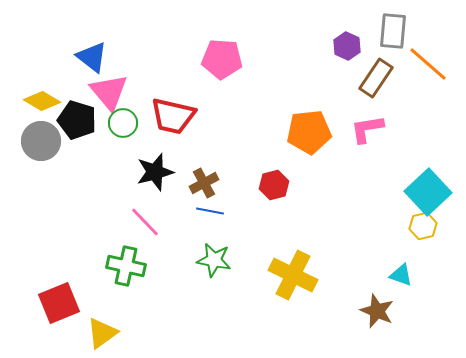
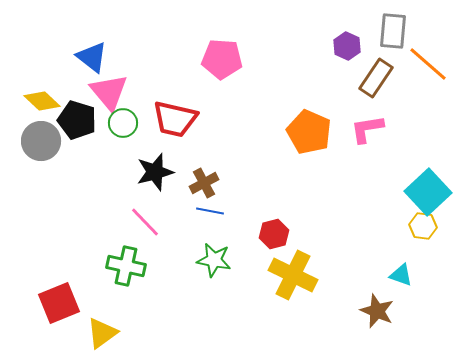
yellow diamond: rotated 12 degrees clockwise
red trapezoid: moved 2 px right, 3 px down
orange pentagon: rotated 30 degrees clockwise
red hexagon: moved 49 px down
yellow hexagon: rotated 20 degrees clockwise
